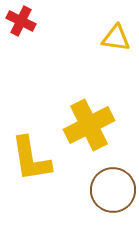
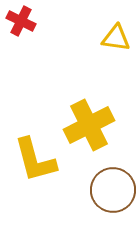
yellow L-shape: moved 4 px right, 1 px down; rotated 6 degrees counterclockwise
